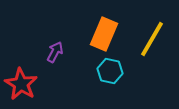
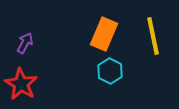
yellow line: moved 1 px right, 3 px up; rotated 42 degrees counterclockwise
purple arrow: moved 30 px left, 9 px up
cyan hexagon: rotated 15 degrees clockwise
